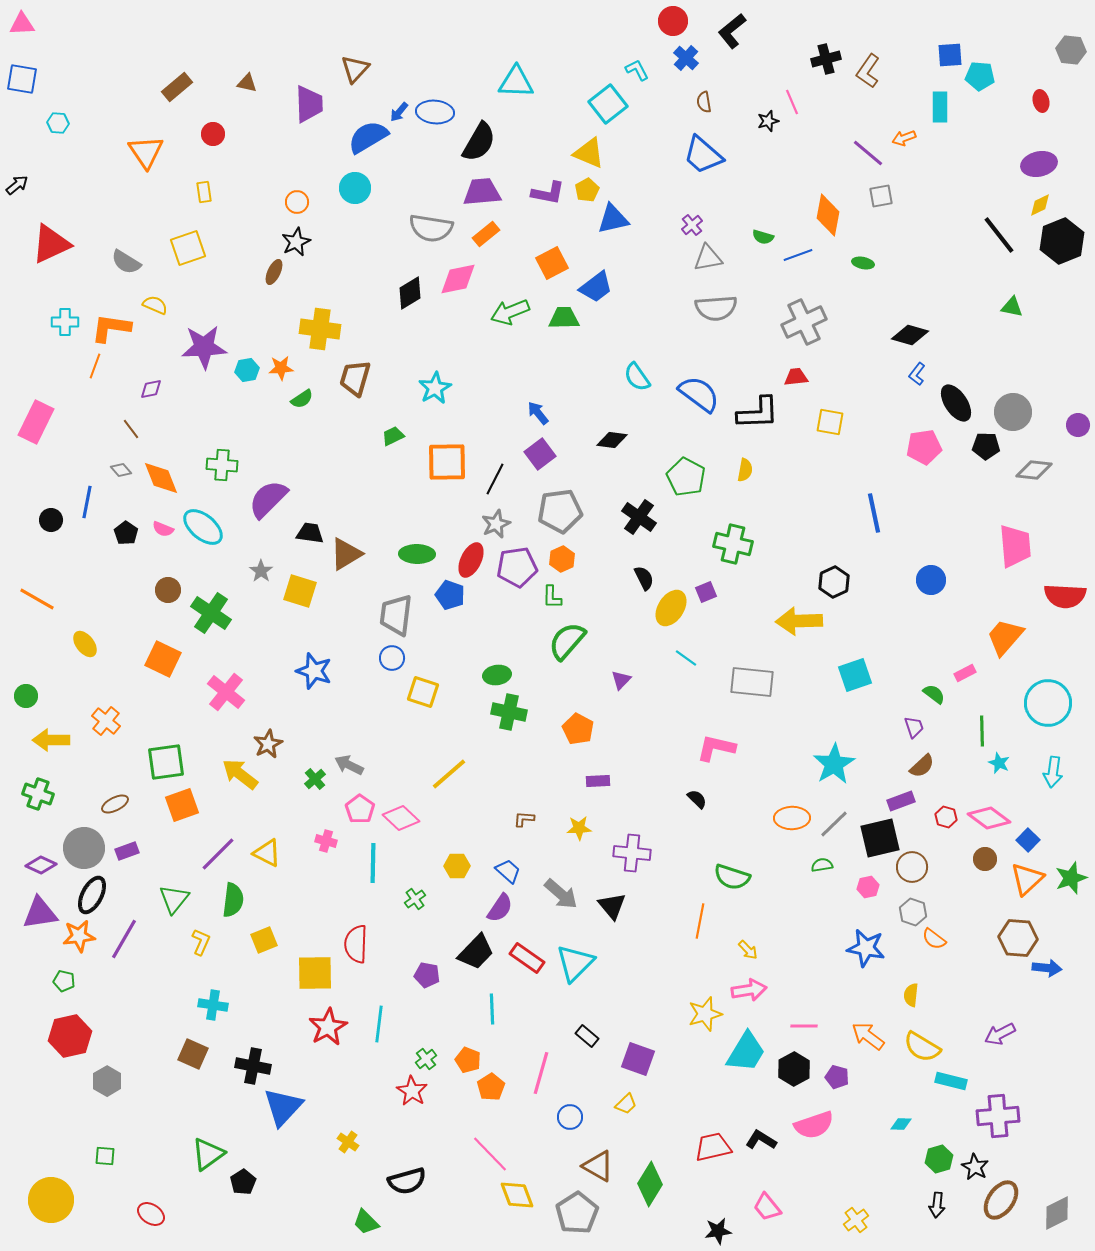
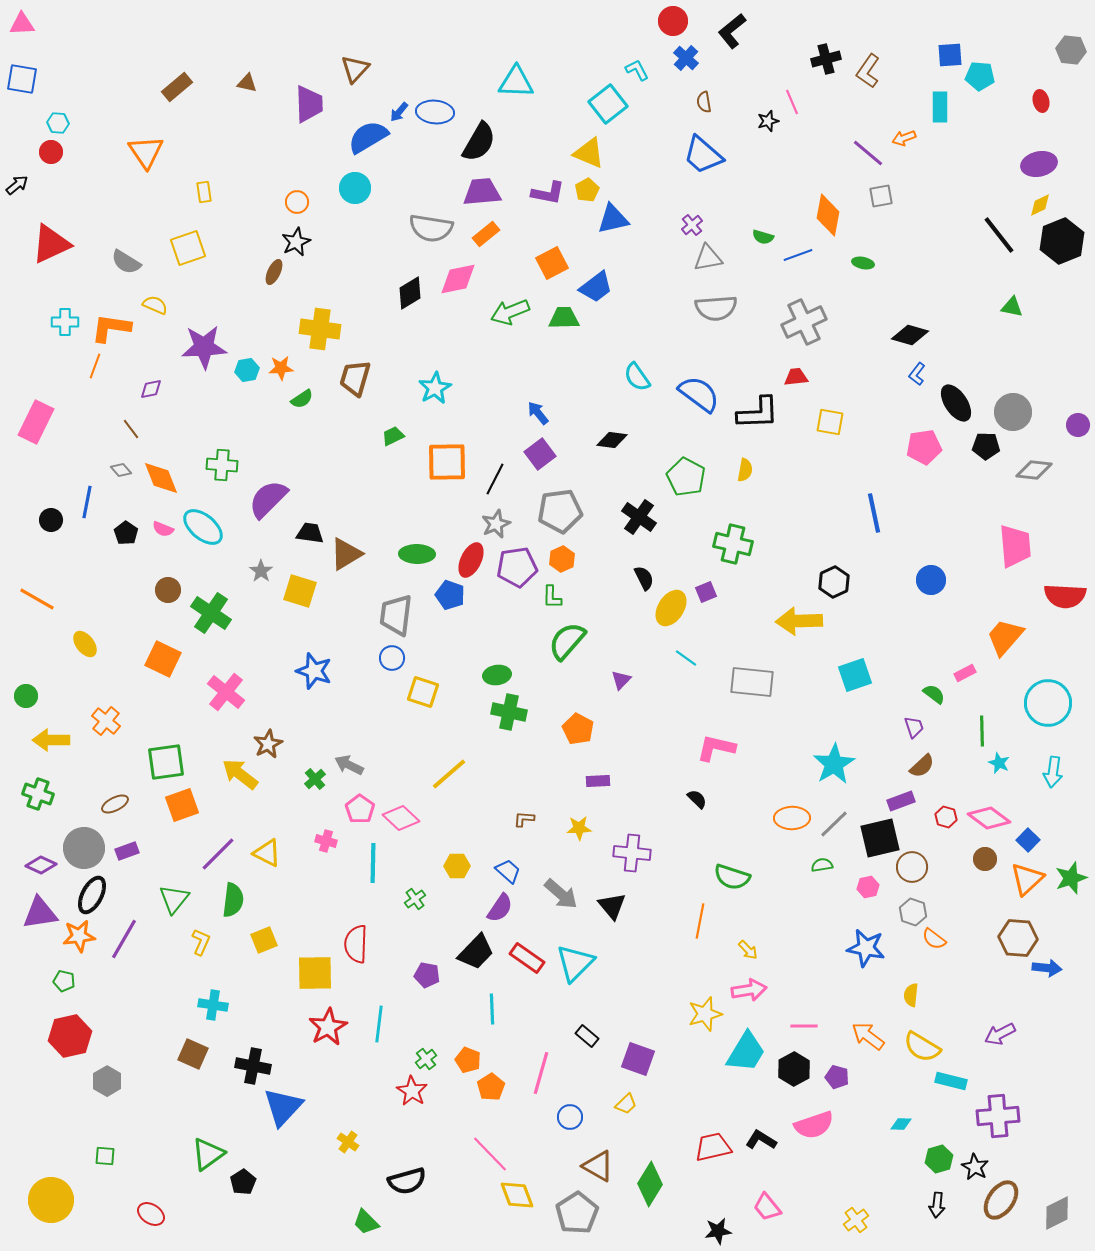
red circle at (213, 134): moved 162 px left, 18 px down
